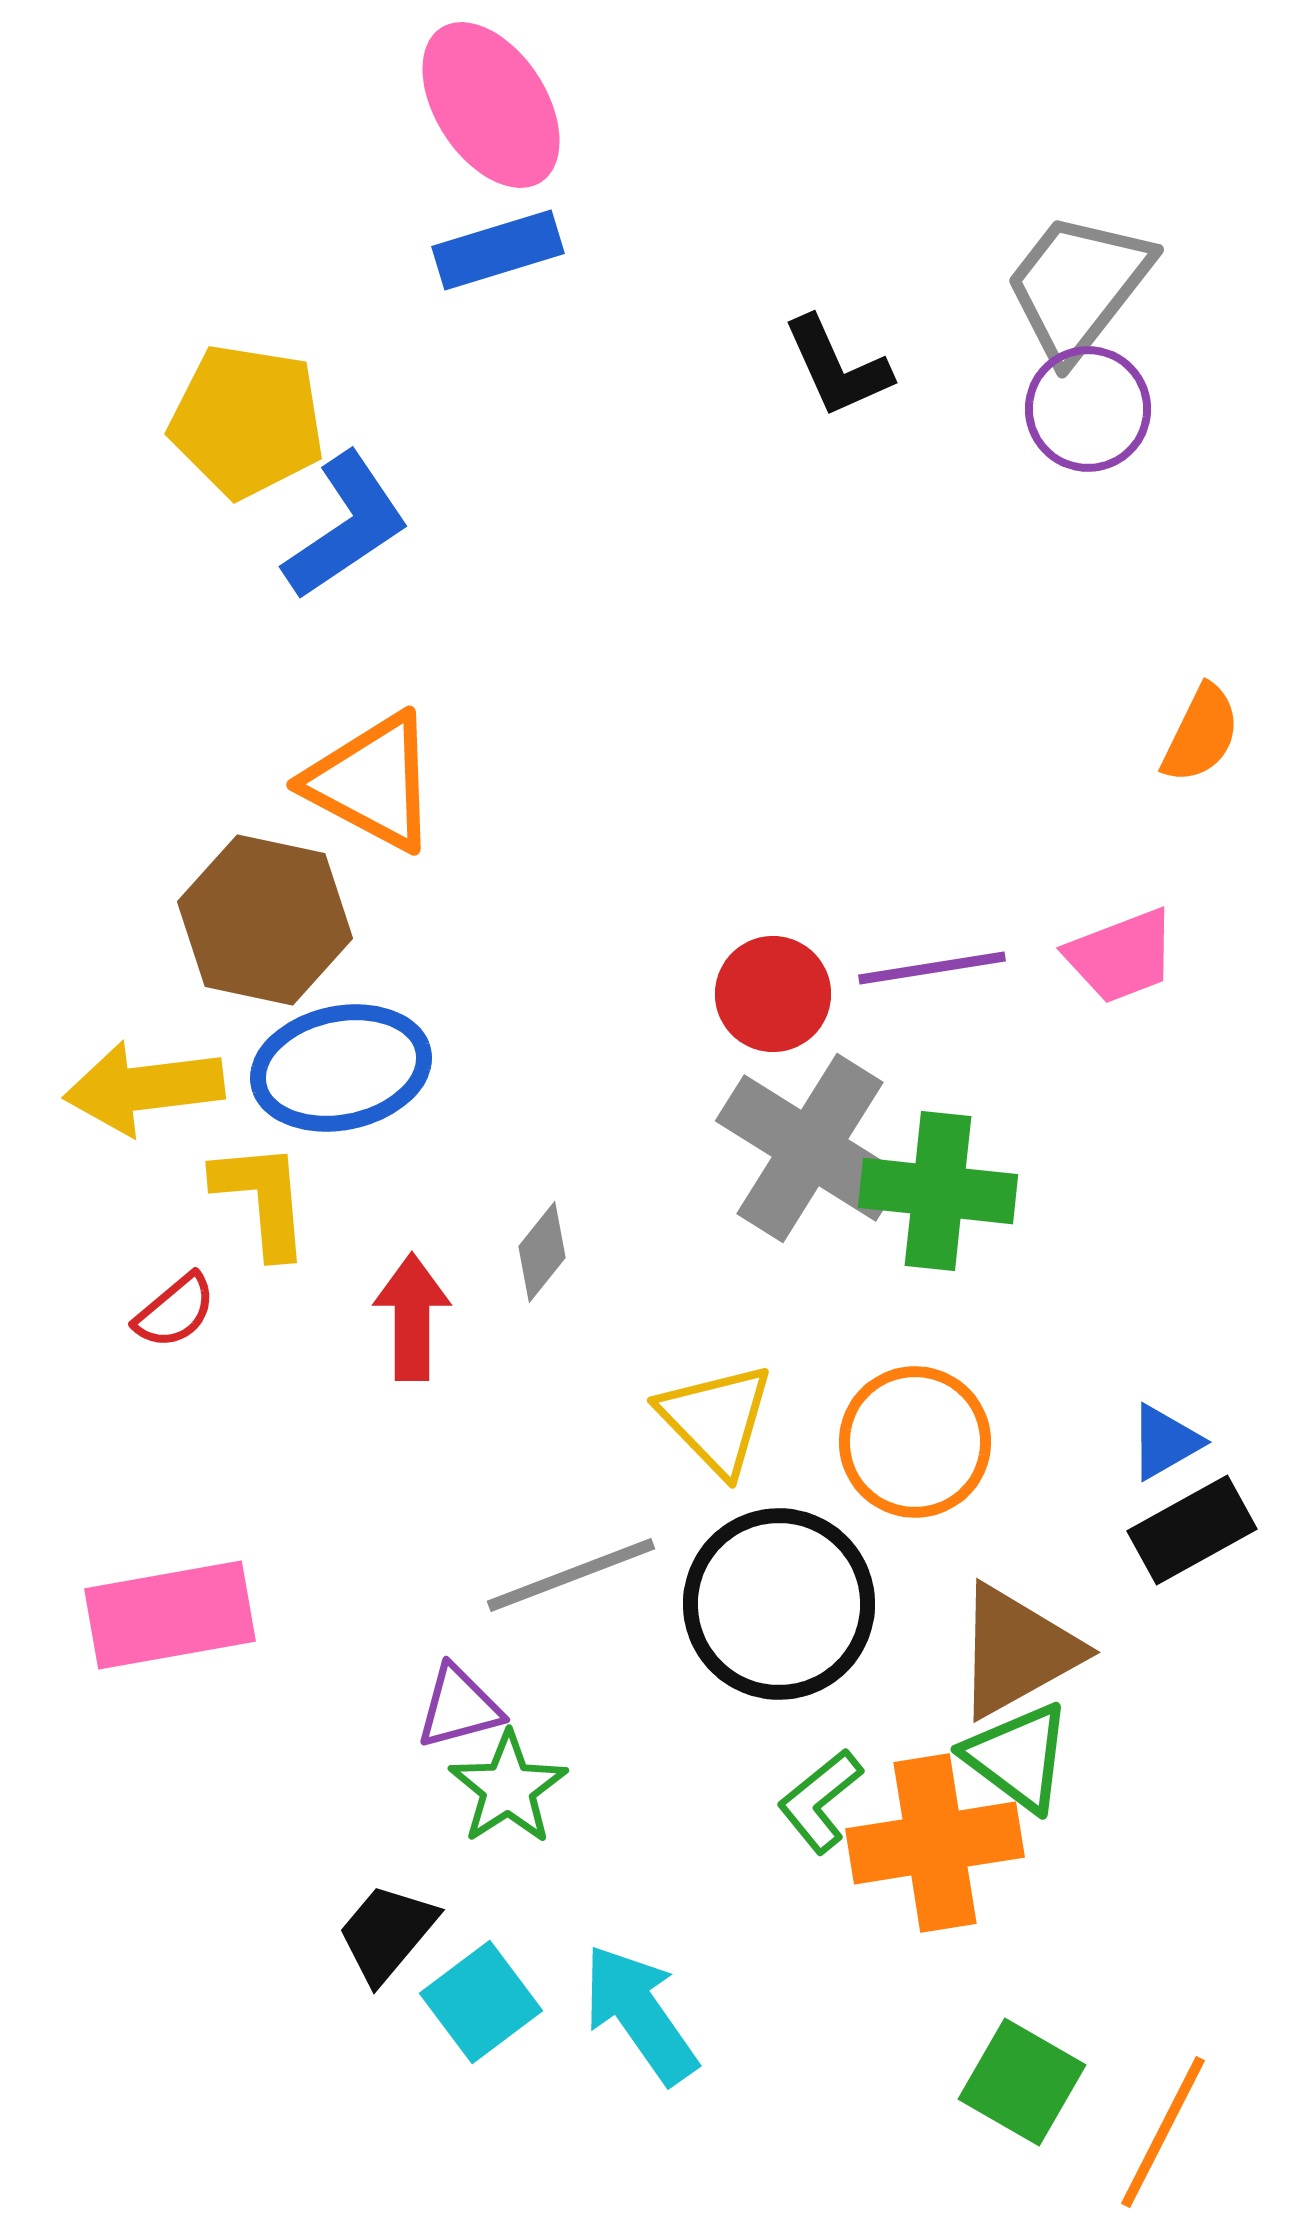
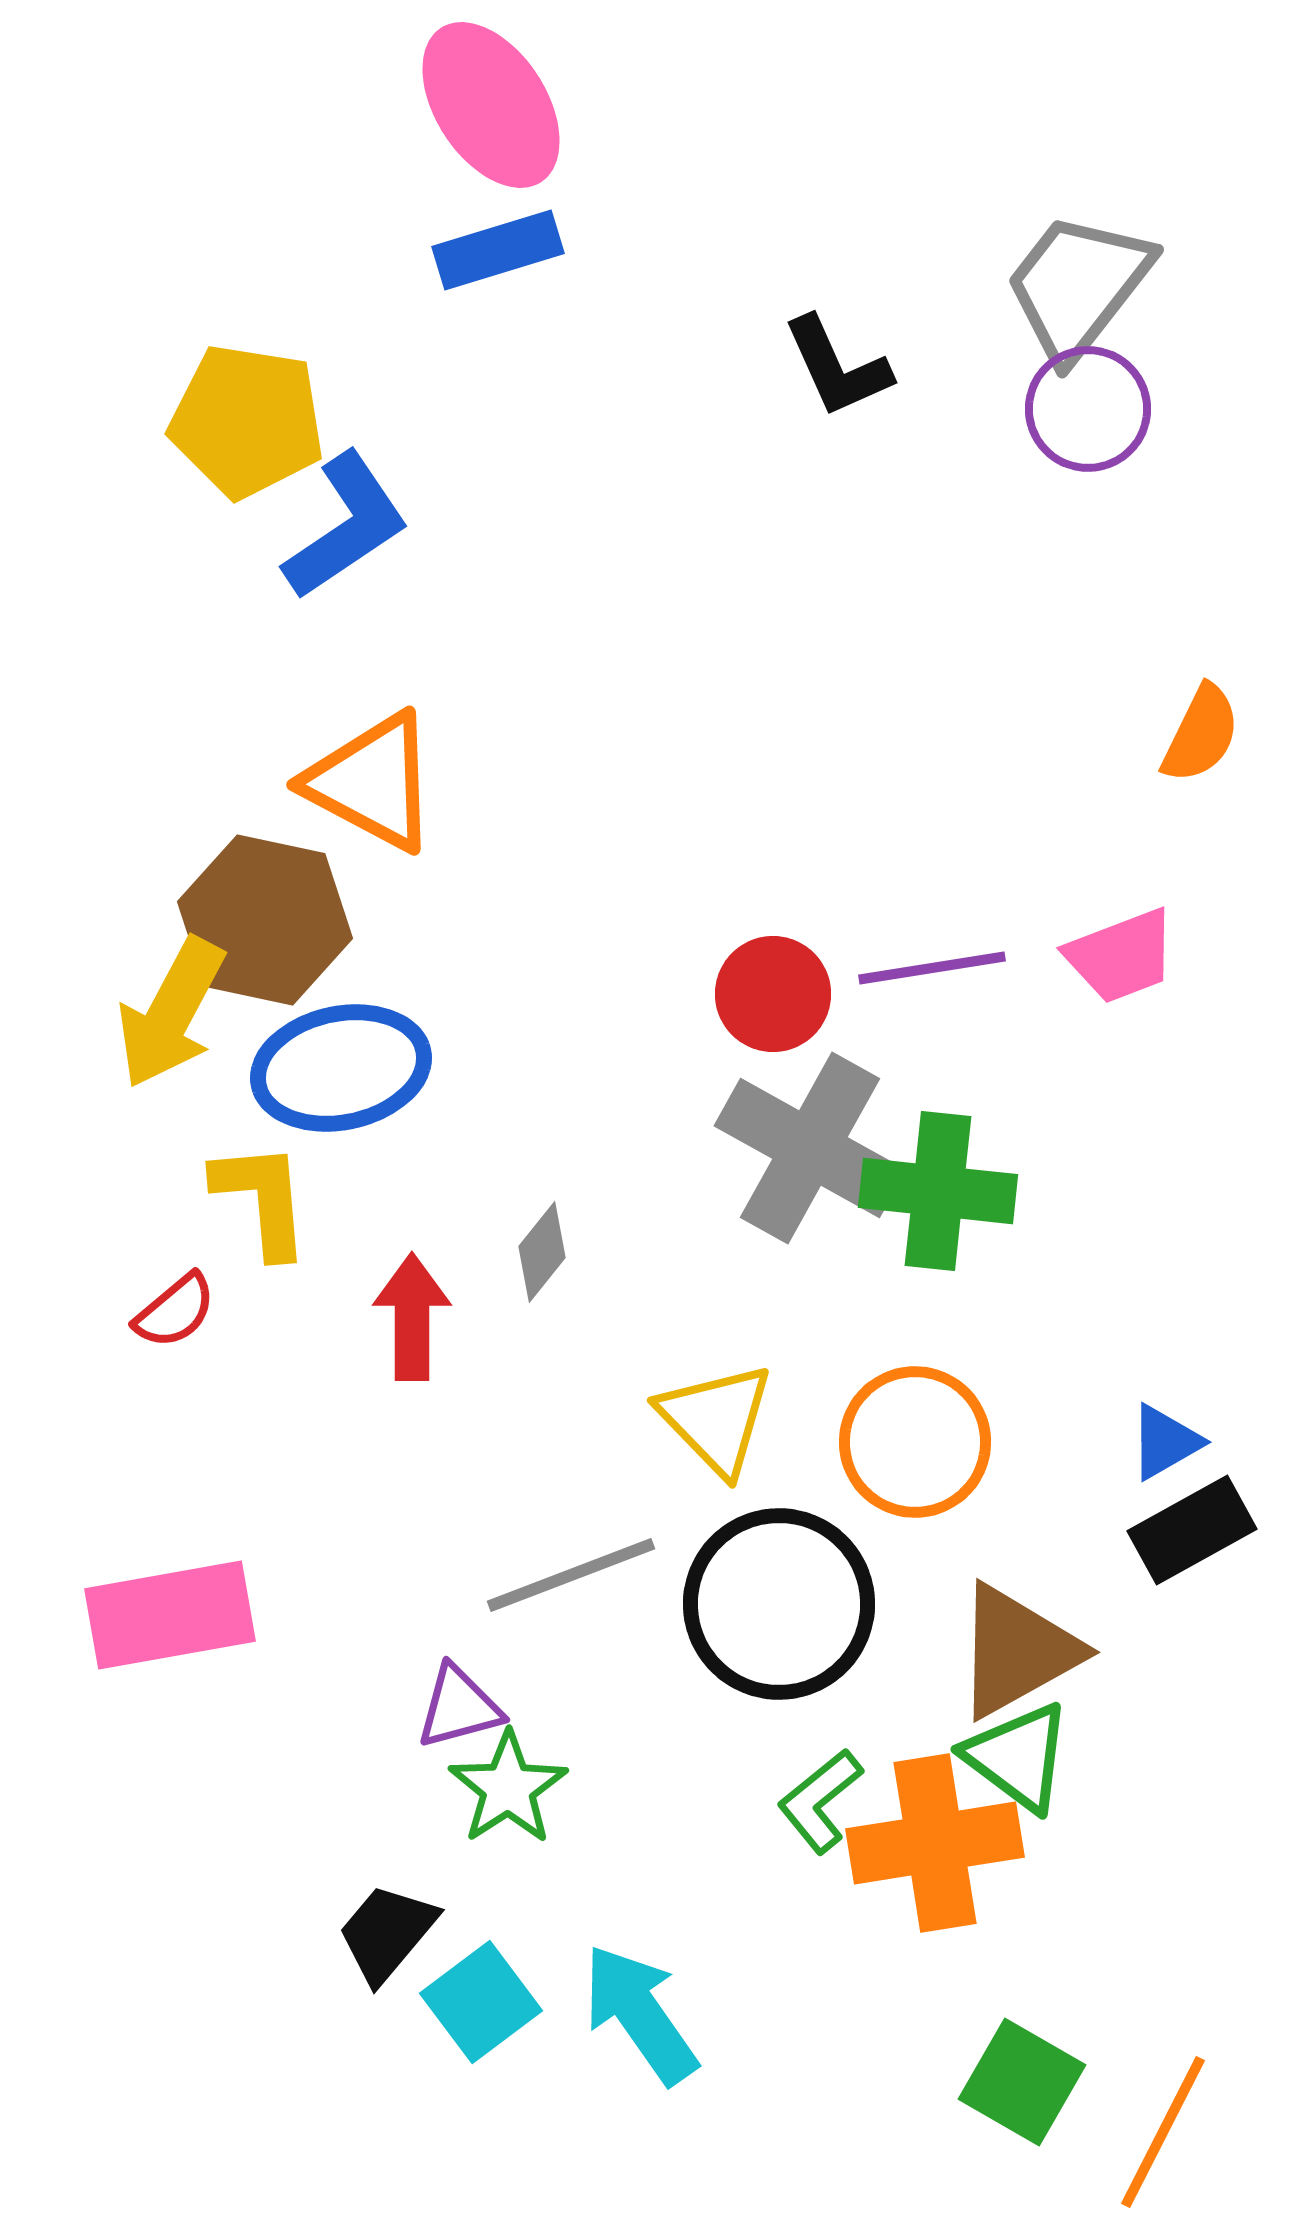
yellow arrow: moved 27 px right, 75 px up; rotated 55 degrees counterclockwise
gray cross: rotated 3 degrees counterclockwise
